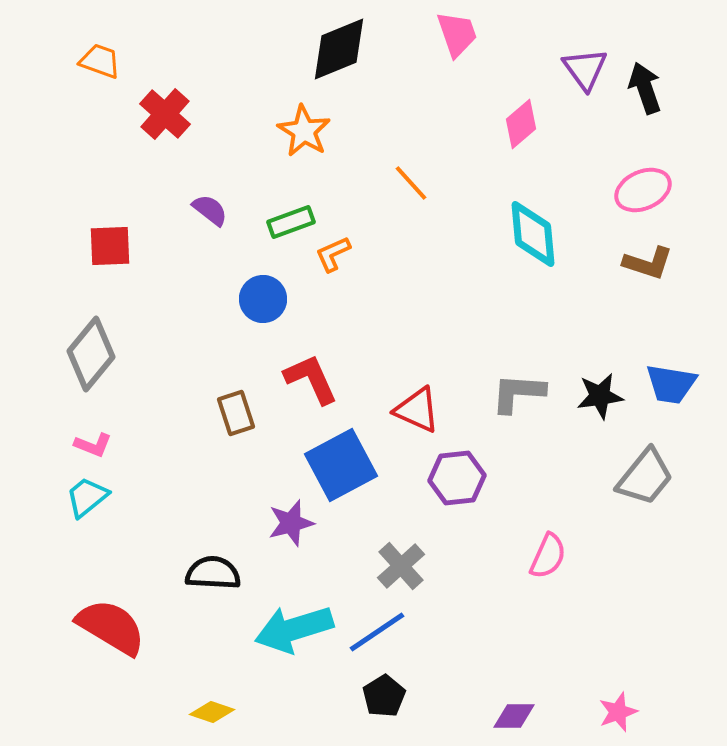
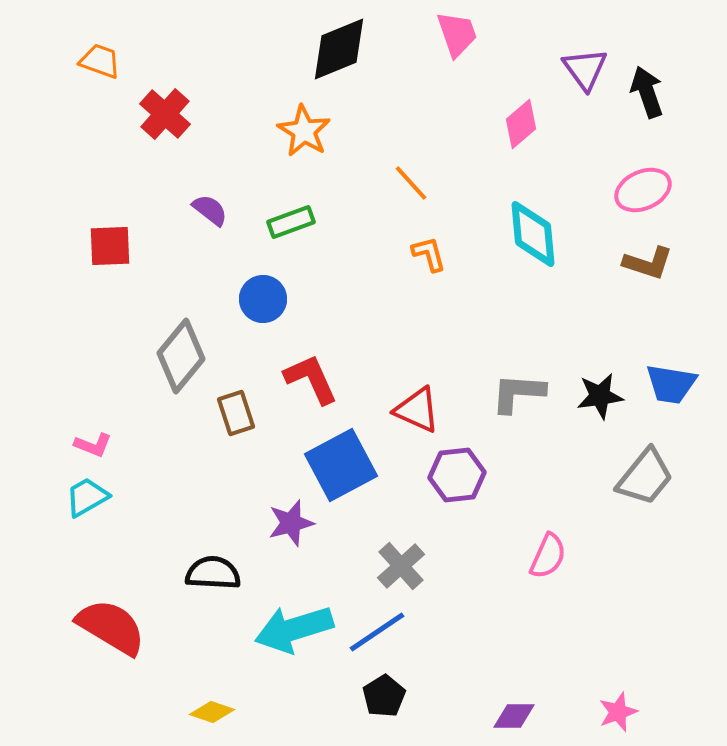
black arrow: moved 2 px right, 4 px down
orange L-shape: moved 96 px right; rotated 99 degrees clockwise
gray diamond: moved 90 px right, 2 px down
purple hexagon: moved 3 px up
cyan trapezoid: rotated 9 degrees clockwise
